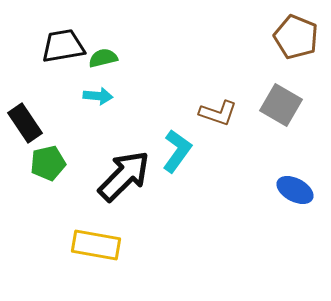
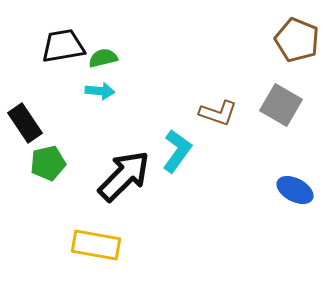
brown pentagon: moved 1 px right, 3 px down
cyan arrow: moved 2 px right, 5 px up
